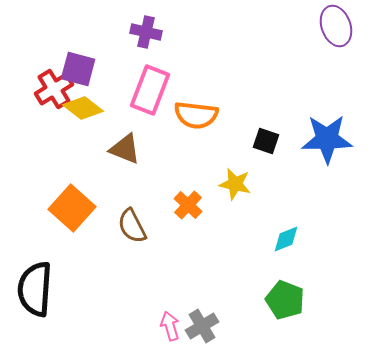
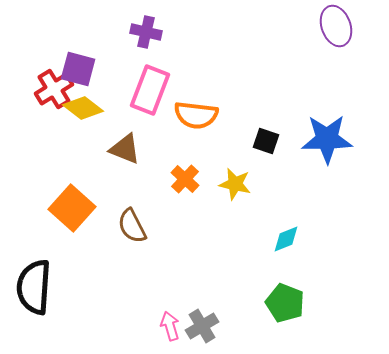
orange cross: moved 3 px left, 26 px up
black semicircle: moved 1 px left, 2 px up
green pentagon: moved 3 px down
